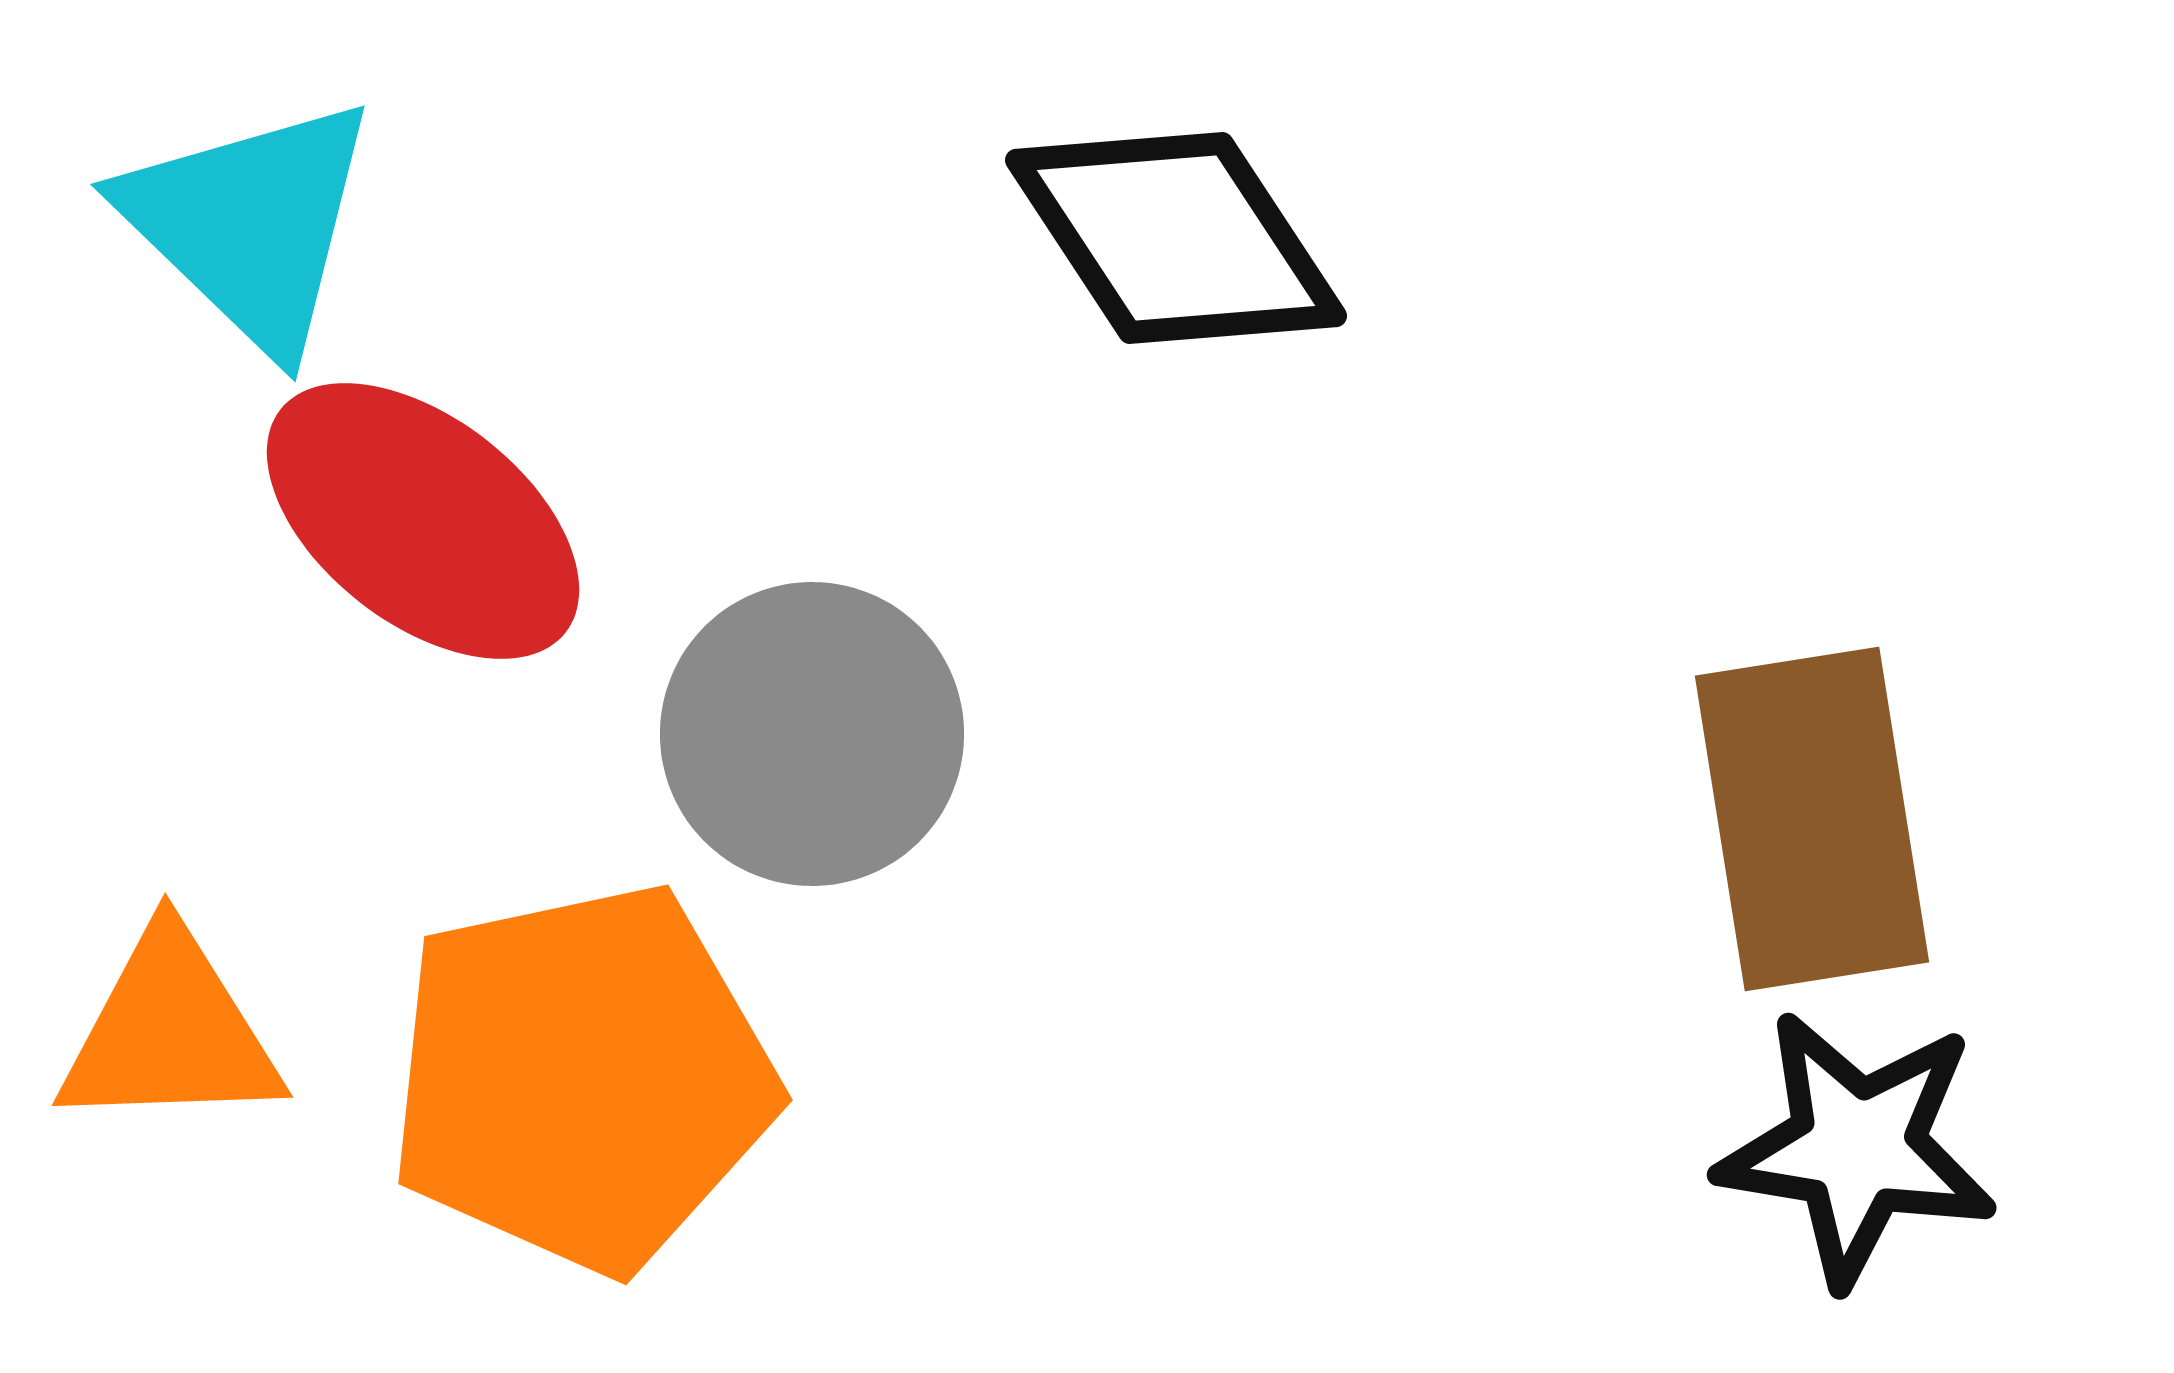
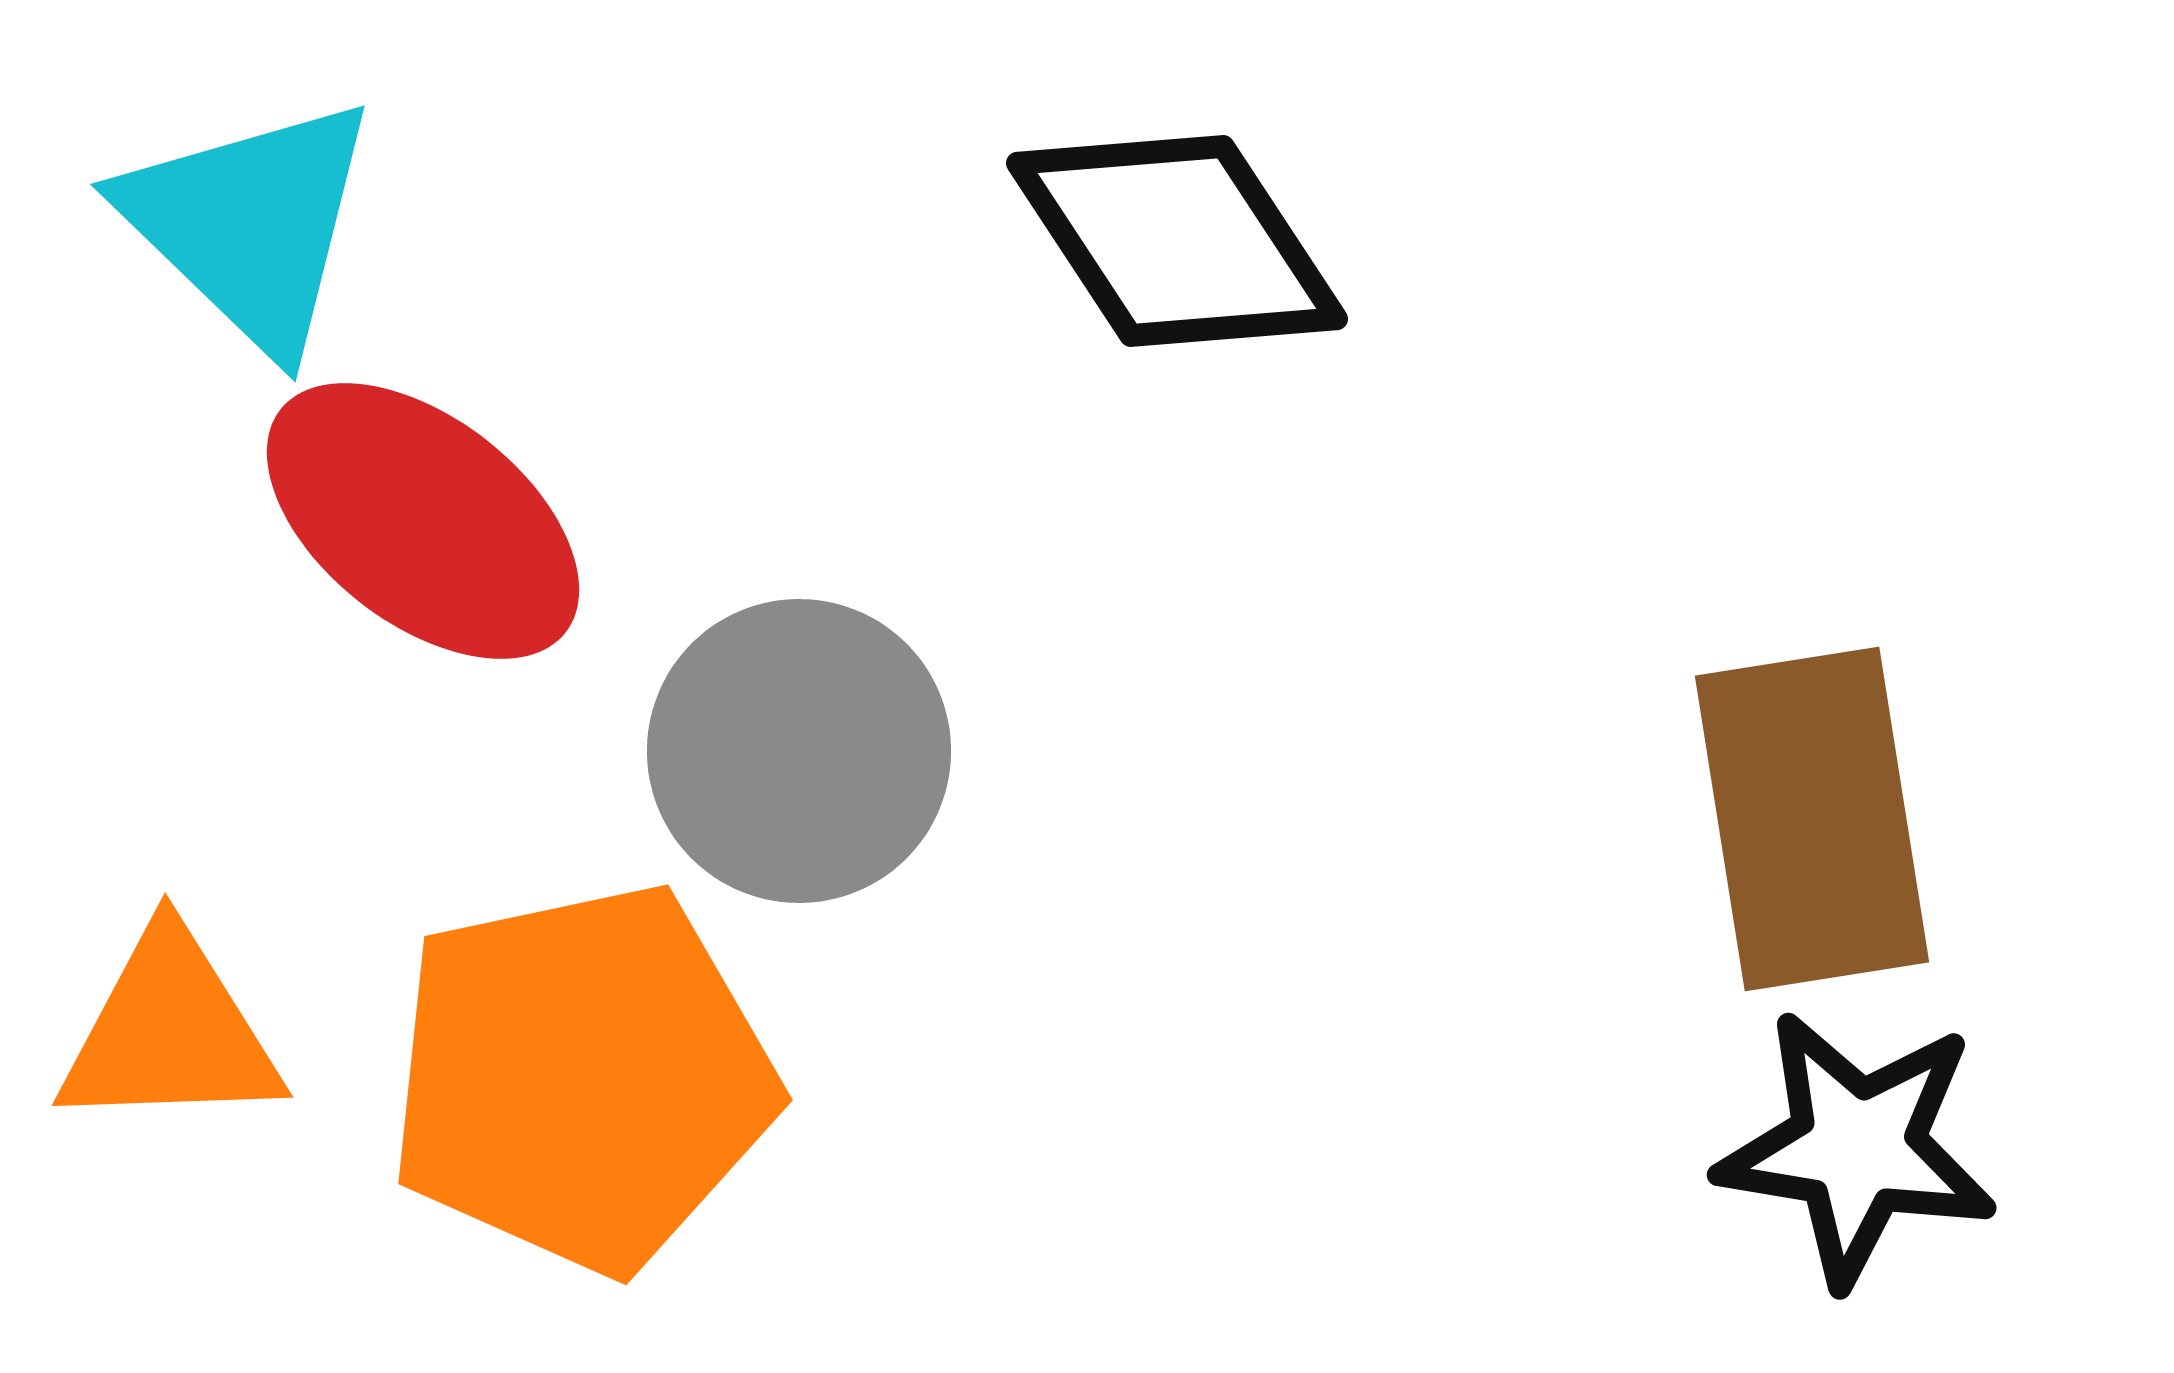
black diamond: moved 1 px right, 3 px down
gray circle: moved 13 px left, 17 px down
